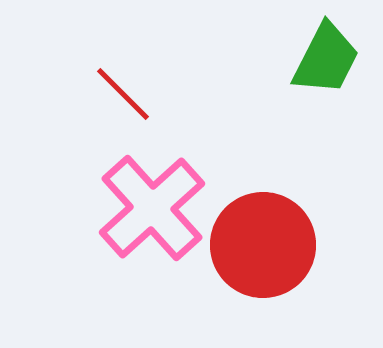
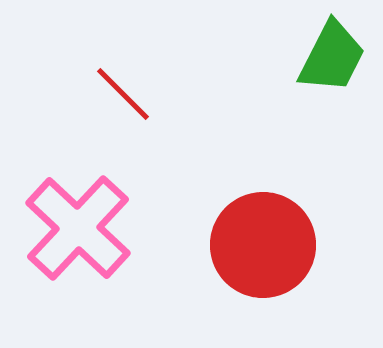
green trapezoid: moved 6 px right, 2 px up
pink cross: moved 74 px left, 20 px down; rotated 5 degrees counterclockwise
